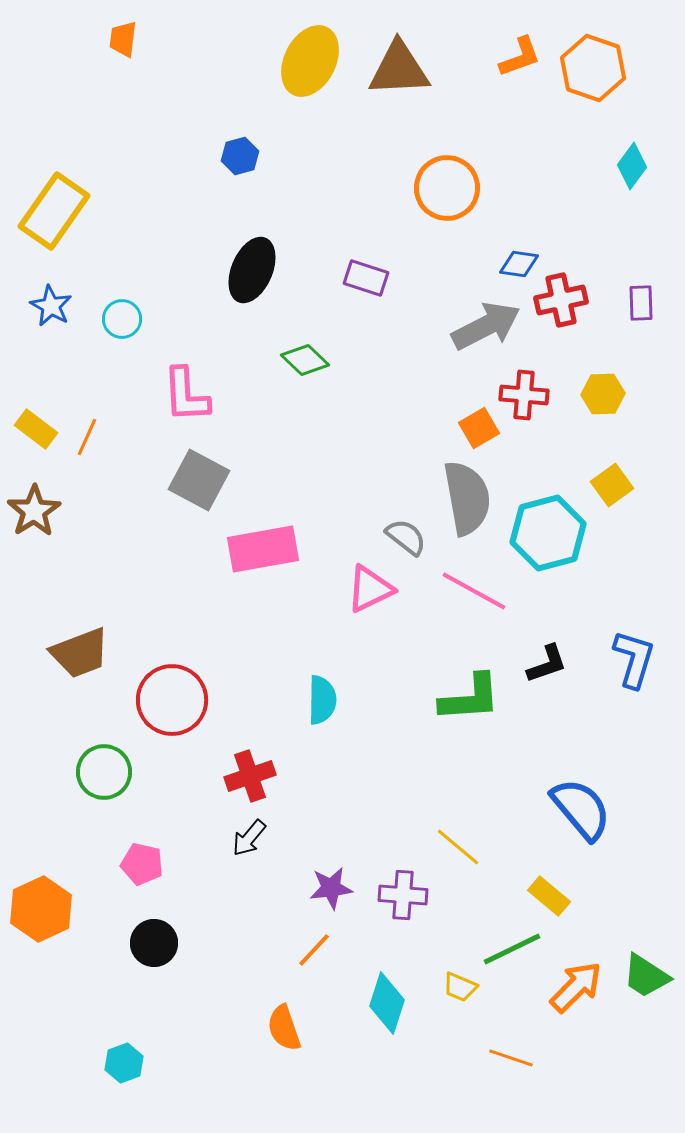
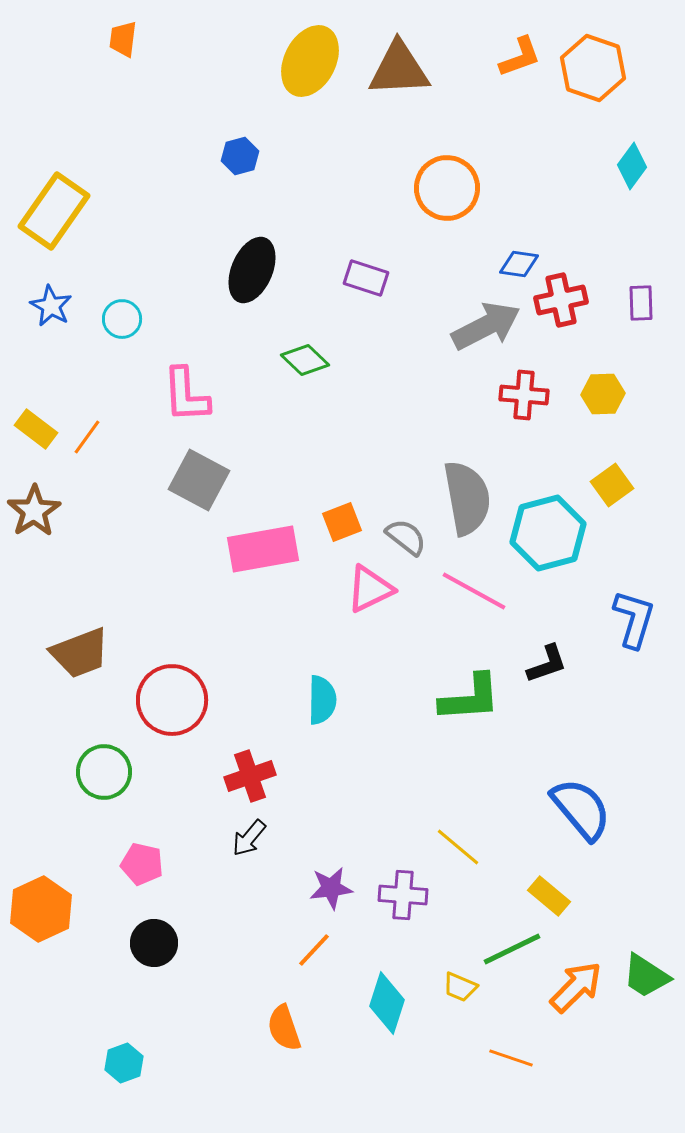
orange square at (479, 428): moved 137 px left, 94 px down; rotated 9 degrees clockwise
orange line at (87, 437): rotated 12 degrees clockwise
blue L-shape at (634, 659): moved 40 px up
